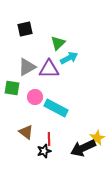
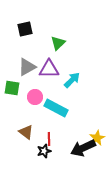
cyan arrow: moved 3 px right, 22 px down; rotated 18 degrees counterclockwise
